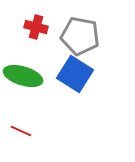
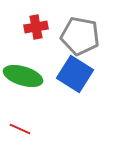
red cross: rotated 25 degrees counterclockwise
red line: moved 1 px left, 2 px up
